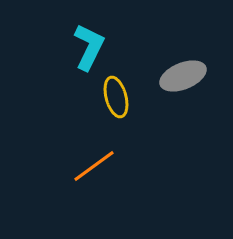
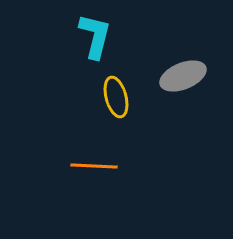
cyan L-shape: moved 6 px right, 11 px up; rotated 12 degrees counterclockwise
orange line: rotated 39 degrees clockwise
